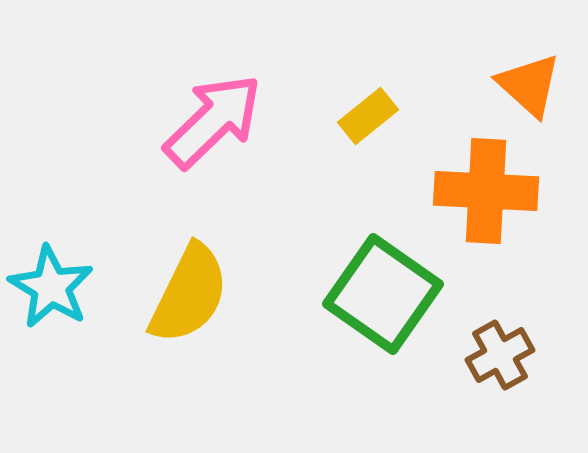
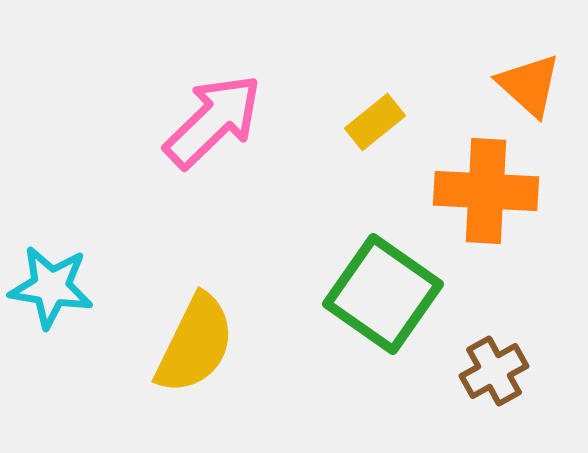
yellow rectangle: moved 7 px right, 6 px down
cyan star: rotated 22 degrees counterclockwise
yellow semicircle: moved 6 px right, 50 px down
brown cross: moved 6 px left, 16 px down
